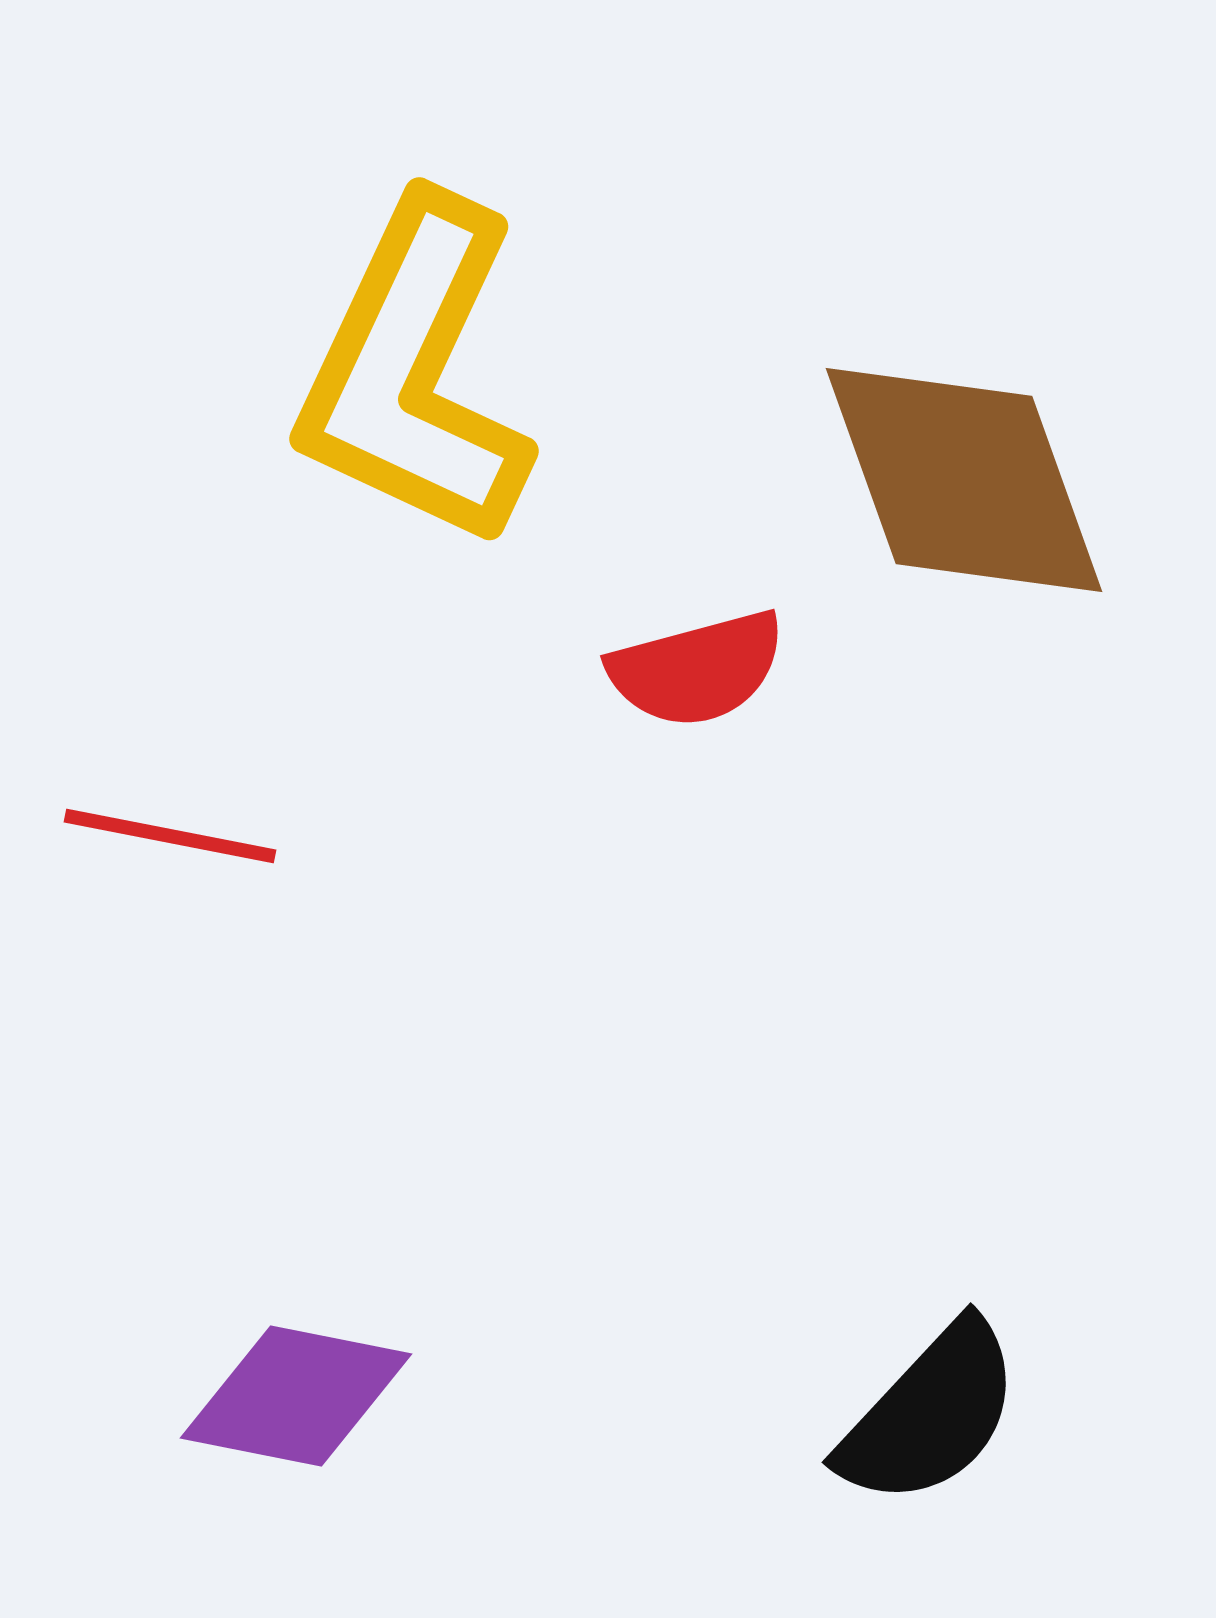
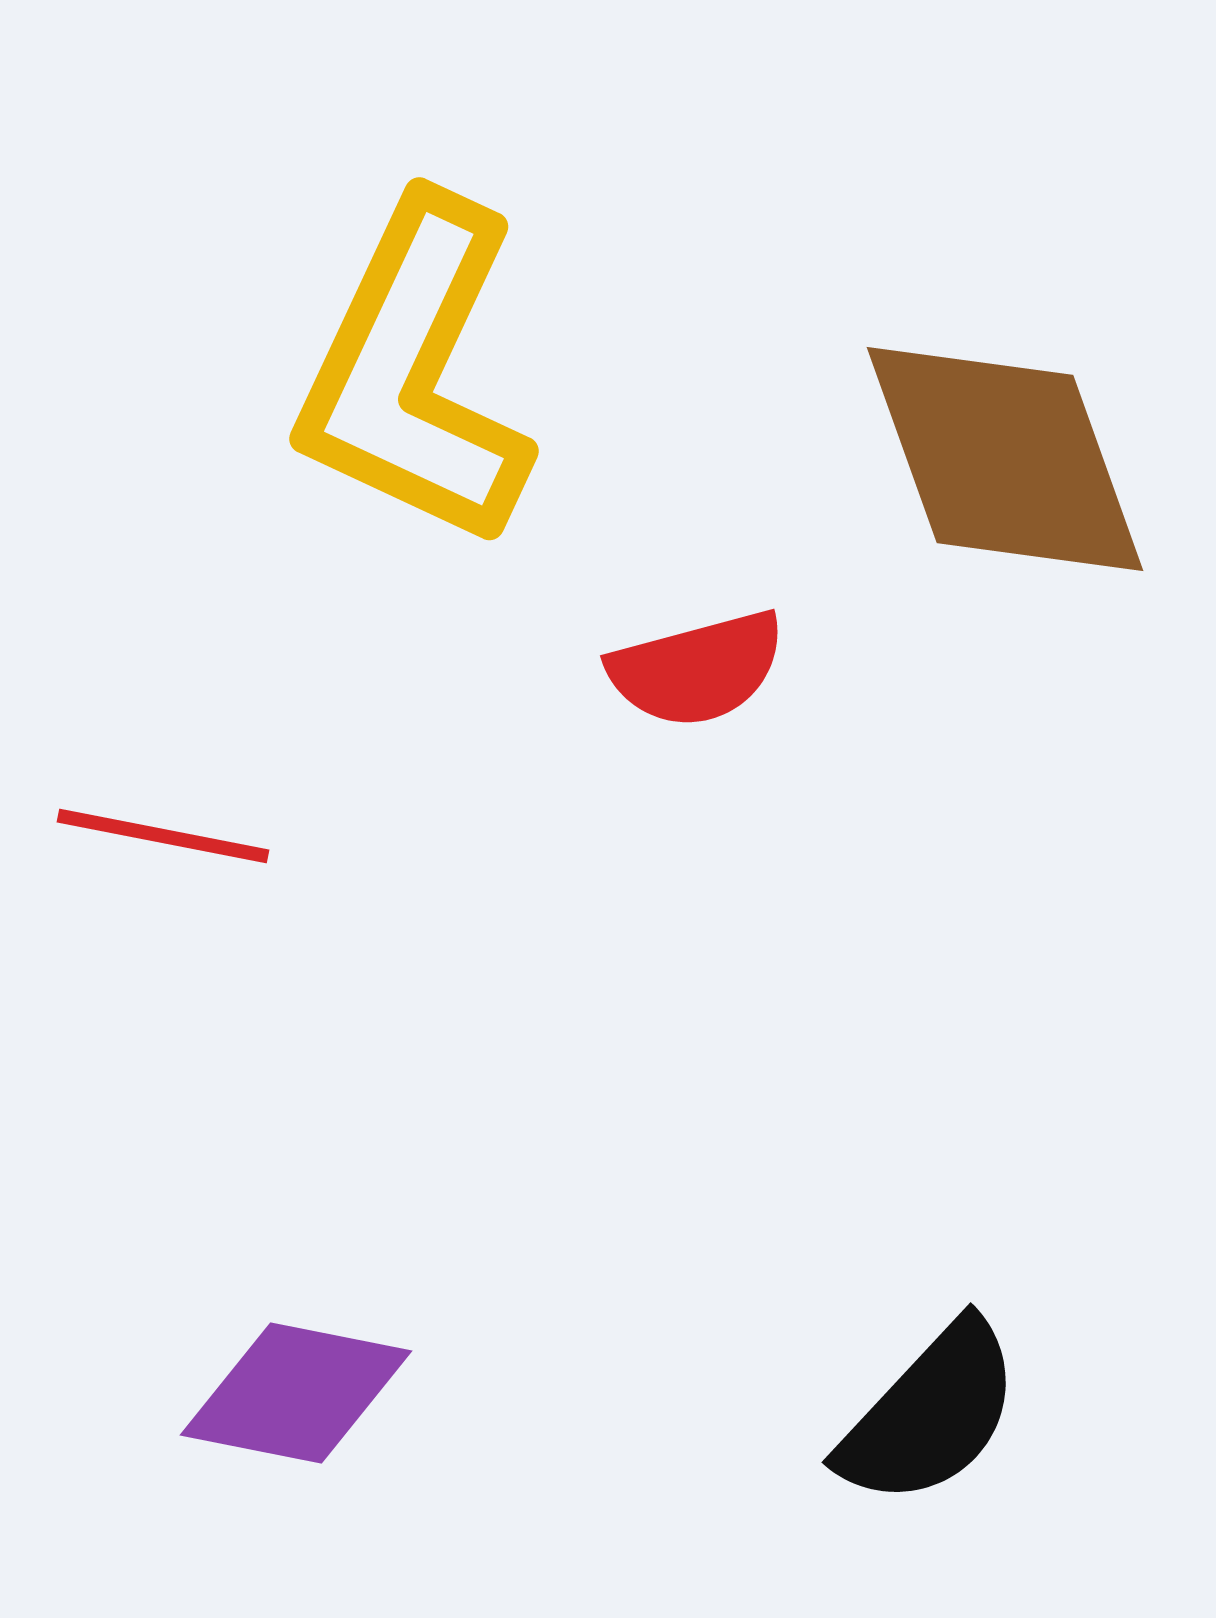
brown diamond: moved 41 px right, 21 px up
red line: moved 7 px left
purple diamond: moved 3 px up
